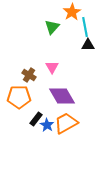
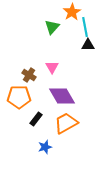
blue star: moved 2 px left, 22 px down; rotated 24 degrees clockwise
